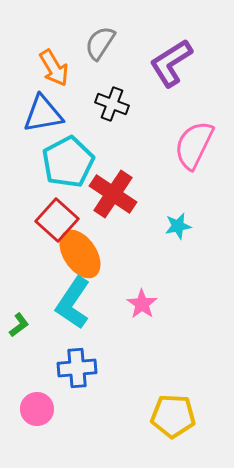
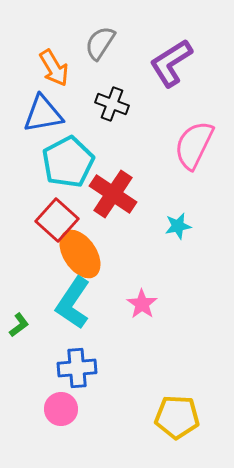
pink circle: moved 24 px right
yellow pentagon: moved 4 px right, 1 px down
